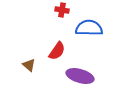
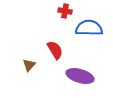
red cross: moved 3 px right, 1 px down
red semicircle: moved 2 px left, 1 px up; rotated 66 degrees counterclockwise
brown triangle: rotated 32 degrees clockwise
